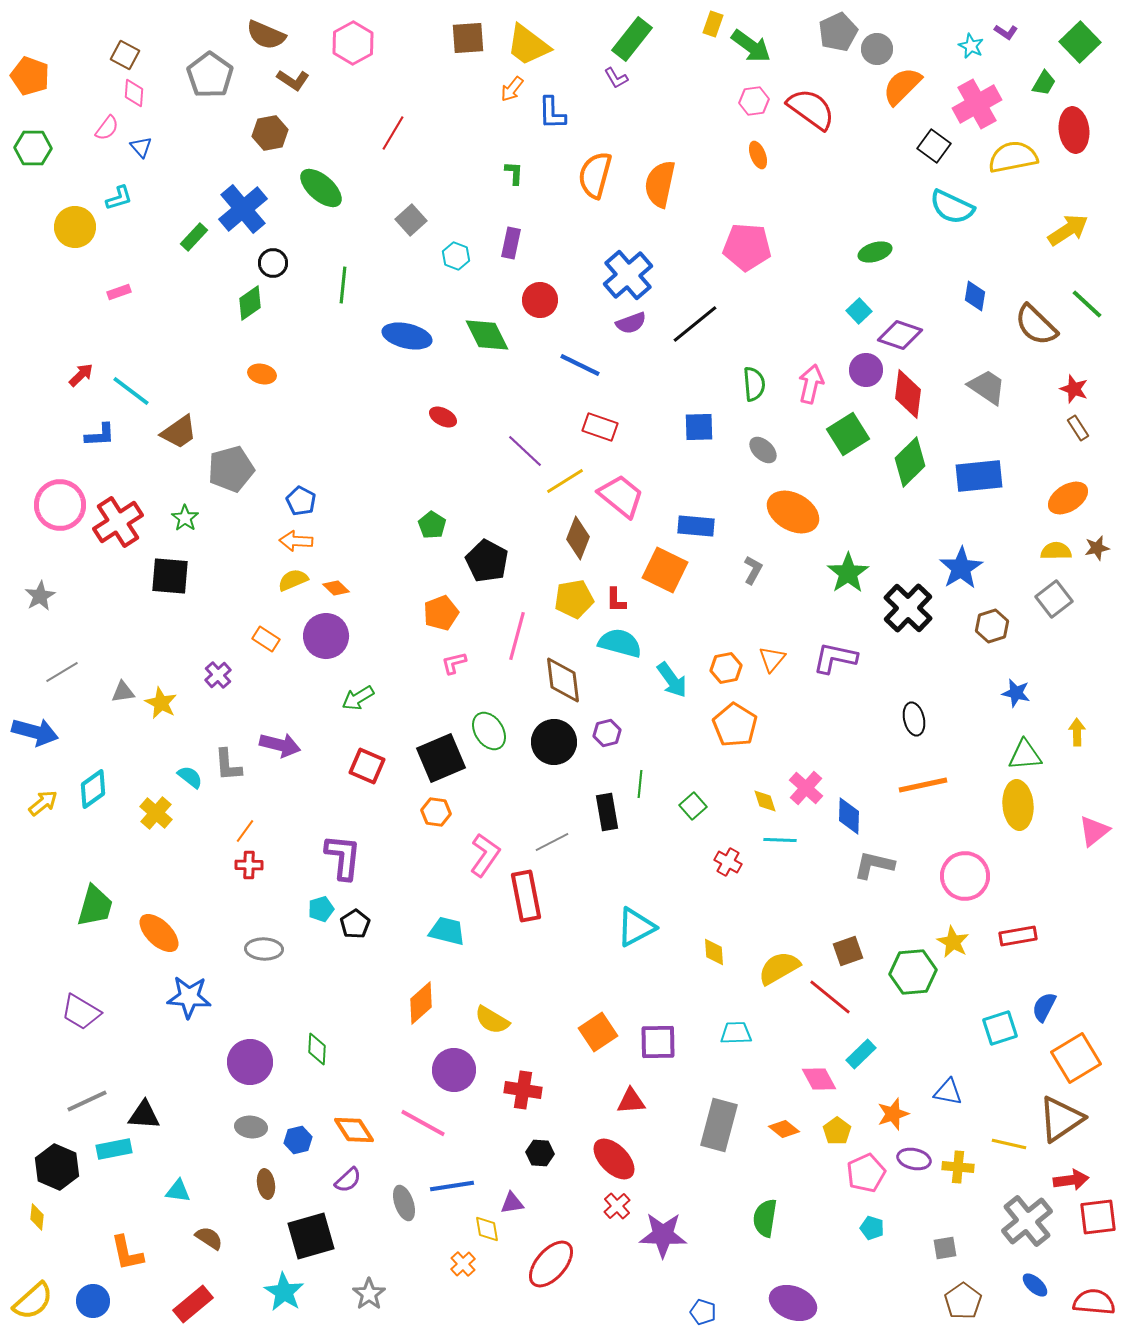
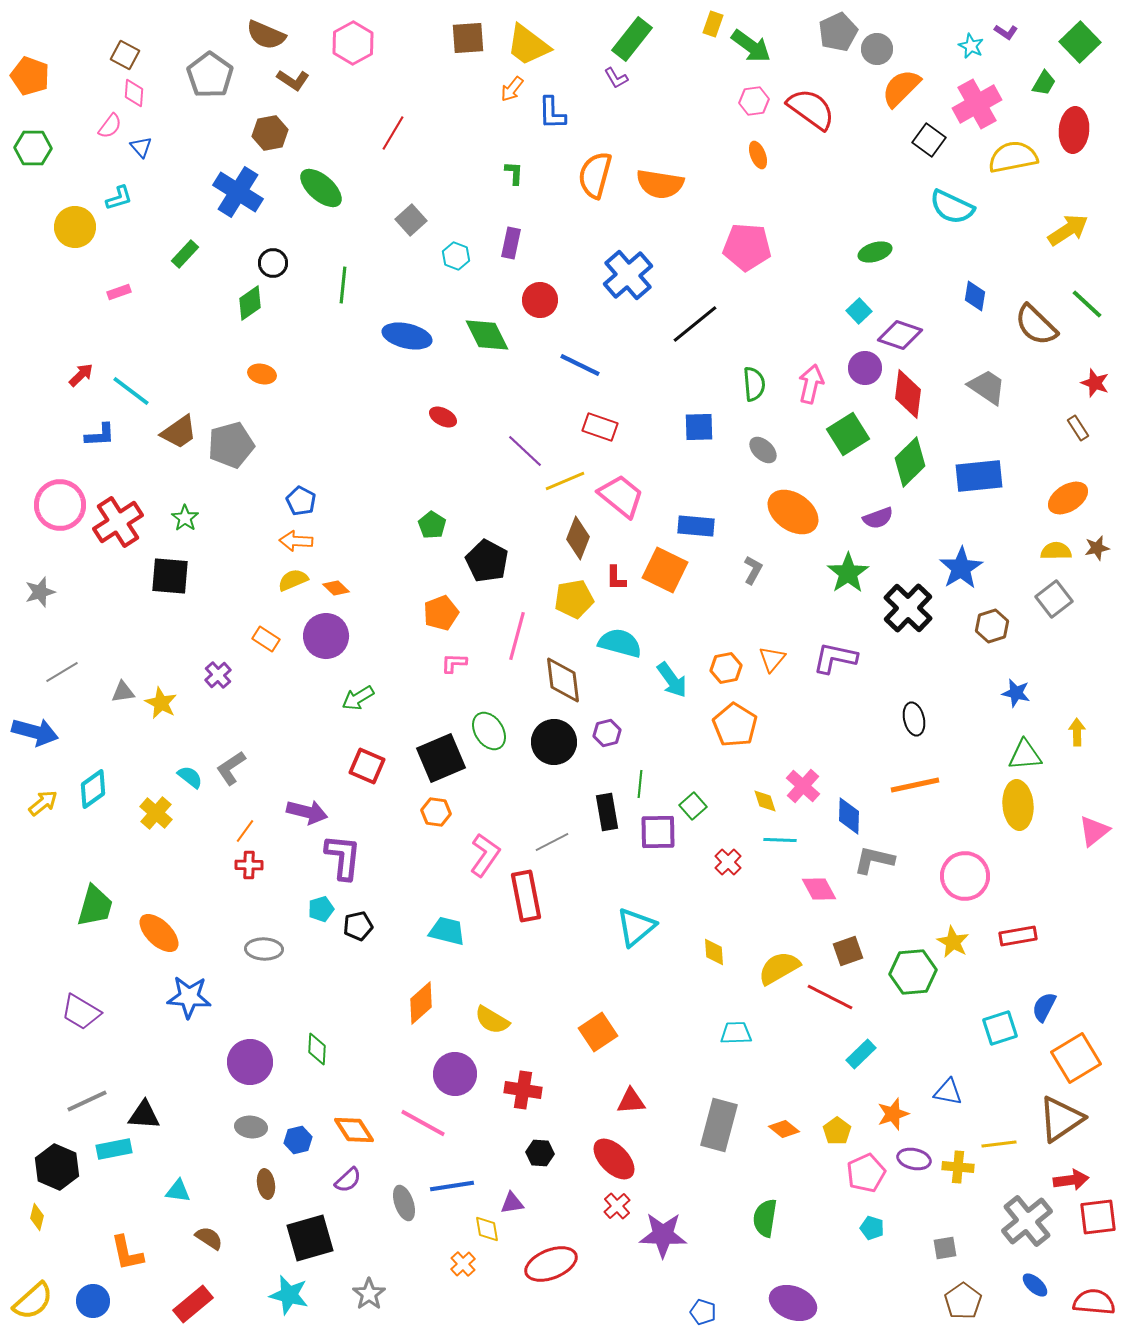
orange semicircle at (902, 86): moved 1 px left, 2 px down
pink semicircle at (107, 128): moved 3 px right, 2 px up
red ellipse at (1074, 130): rotated 12 degrees clockwise
black square at (934, 146): moved 5 px left, 6 px up
orange semicircle at (660, 184): rotated 93 degrees counterclockwise
blue cross at (243, 209): moved 5 px left, 17 px up; rotated 18 degrees counterclockwise
green rectangle at (194, 237): moved 9 px left, 17 px down
purple semicircle at (631, 323): moved 247 px right, 195 px down
purple circle at (866, 370): moved 1 px left, 2 px up
red star at (1074, 389): moved 21 px right, 6 px up
gray pentagon at (231, 469): moved 24 px up
yellow line at (565, 481): rotated 9 degrees clockwise
orange ellipse at (793, 512): rotated 6 degrees clockwise
gray star at (40, 596): moved 4 px up; rotated 12 degrees clockwise
red L-shape at (616, 600): moved 22 px up
pink L-shape at (454, 663): rotated 16 degrees clockwise
purple arrow at (280, 745): moved 27 px right, 67 px down
gray L-shape at (228, 765): moved 3 px right, 3 px down; rotated 60 degrees clockwise
orange line at (923, 785): moved 8 px left
pink cross at (806, 788): moved 3 px left, 2 px up
red cross at (728, 862): rotated 16 degrees clockwise
gray L-shape at (874, 865): moved 5 px up
black pentagon at (355, 924): moved 3 px right, 2 px down; rotated 20 degrees clockwise
cyan triangle at (636, 927): rotated 12 degrees counterclockwise
red line at (830, 997): rotated 12 degrees counterclockwise
purple square at (658, 1042): moved 210 px up
purple circle at (454, 1070): moved 1 px right, 4 px down
pink diamond at (819, 1079): moved 190 px up
yellow line at (1009, 1144): moved 10 px left; rotated 20 degrees counterclockwise
yellow diamond at (37, 1217): rotated 8 degrees clockwise
black square at (311, 1236): moved 1 px left, 2 px down
red ellipse at (551, 1264): rotated 27 degrees clockwise
cyan star at (284, 1292): moved 5 px right, 3 px down; rotated 18 degrees counterclockwise
